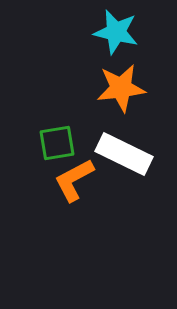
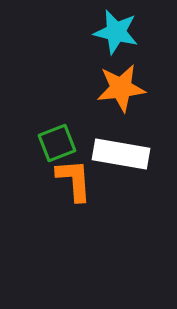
green square: rotated 12 degrees counterclockwise
white rectangle: moved 3 px left; rotated 16 degrees counterclockwise
orange L-shape: rotated 114 degrees clockwise
